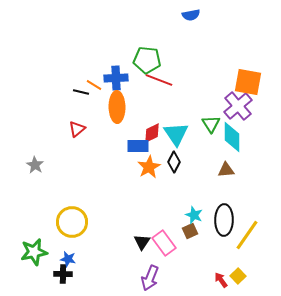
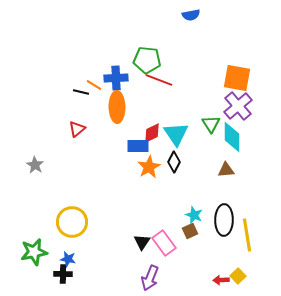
orange square: moved 11 px left, 4 px up
yellow line: rotated 44 degrees counterclockwise
red arrow: rotated 56 degrees counterclockwise
